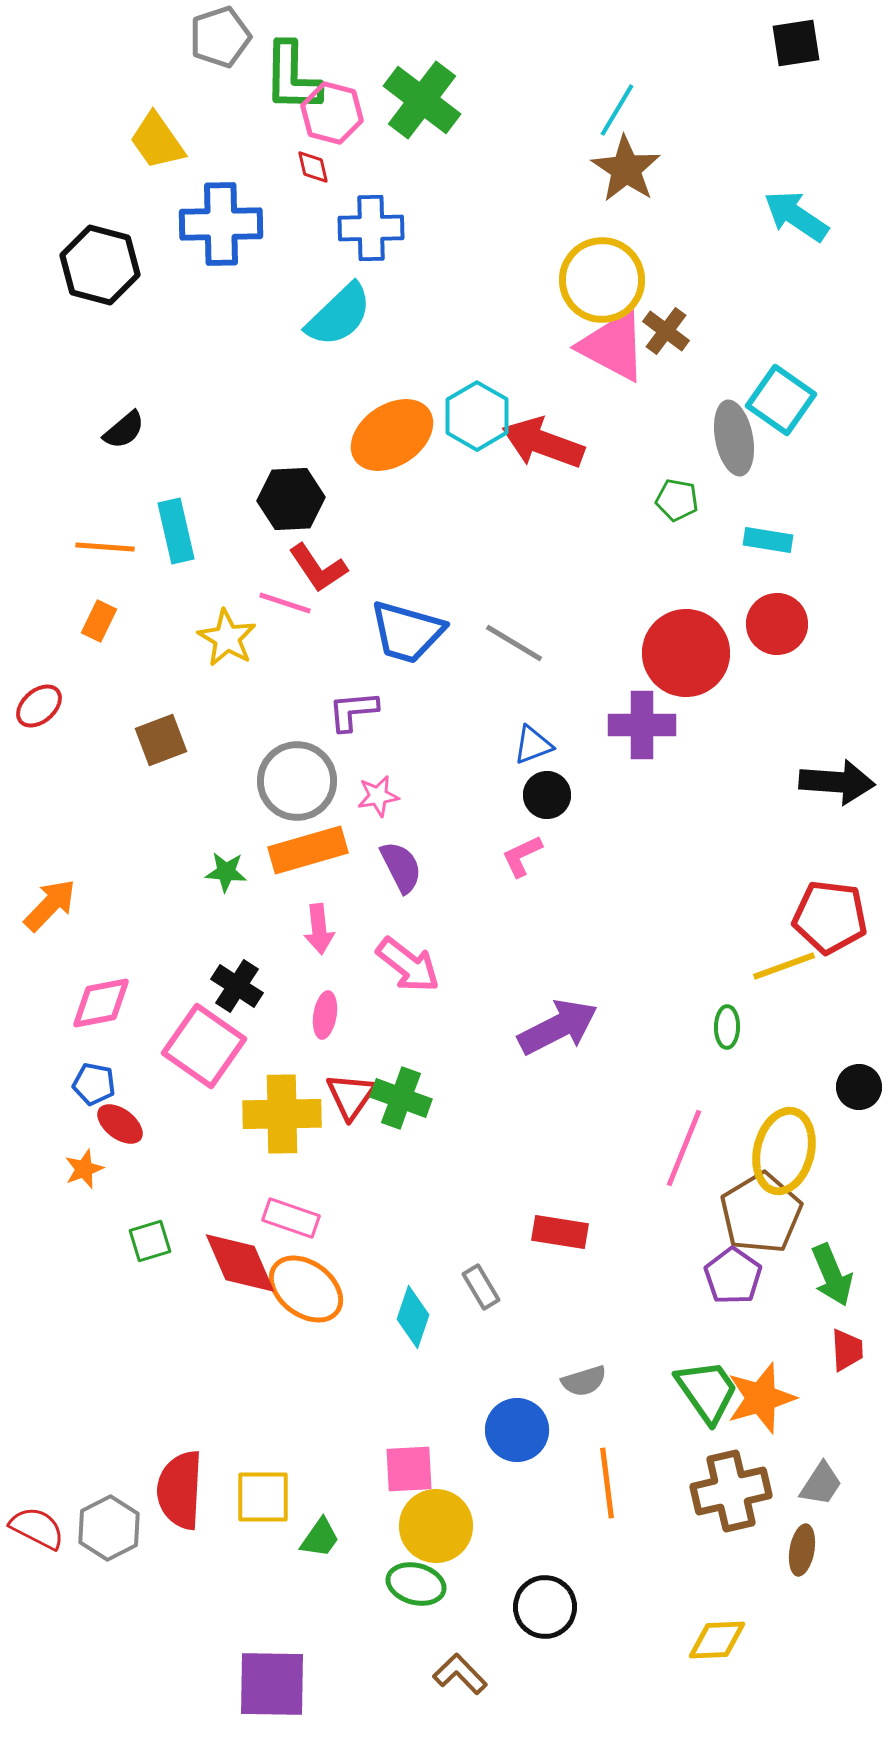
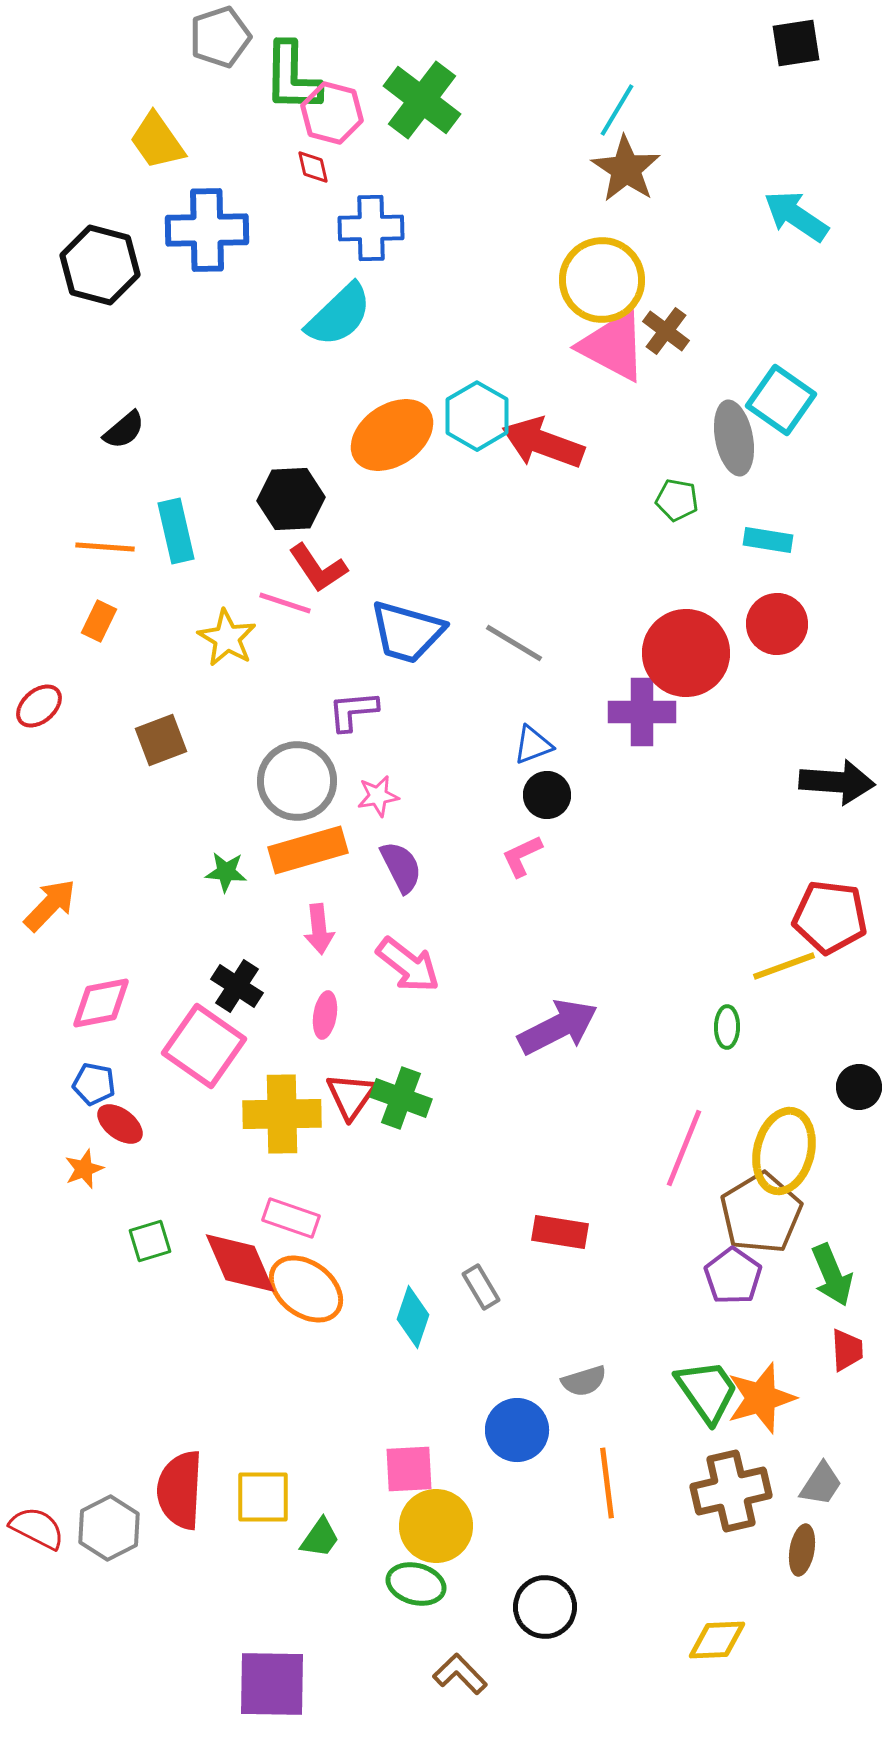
blue cross at (221, 224): moved 14 px left, 6 px down
purple cross at (642, 725): moved 13 px up
